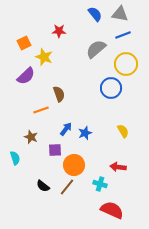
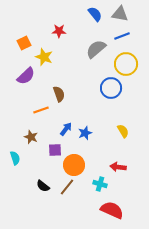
blue line: moved 1 px left, 1 px down
